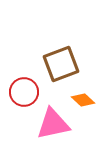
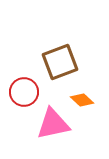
brown square: moved 1 px left, 2 px up
orange diamond: moved 1 px left
